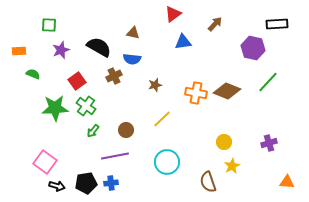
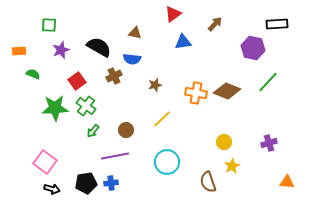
brown triangle: moved 2 px right
black arrow: moved 5 px left, 3 px down
